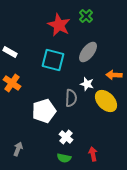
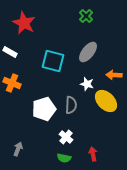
red star: moved 35 px left, 2 px up
cyan square: moved 1 px down
orange cross: rotated 12 degrees counterclockwise
gray semicircle: moved 7 px down
white pentagon: moved 2 px up
